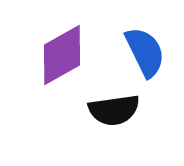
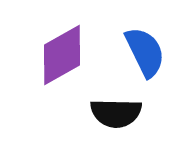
black semicircle: moved 2 px right, 3 px down; rotated 9 degrees clockwise
